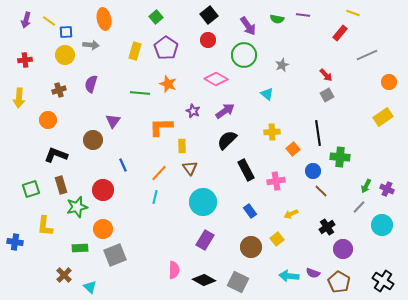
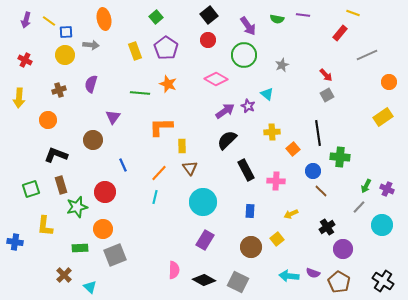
yellow rectangle at (135, 51): rotated 36 degrees counterclockwise
red cross at (25, 60): rotated 32 degrees clockwise
purple star at (193, 111): moved 55 px right, 5 px up
purple triangle at (113, 121): moved 4 px up
pink cross at (276, 181): rotated 12 degrees clockwise
red circle at (103, 190): moved 2 px right, 2 px down
blue rectangle at (250, 211): rotated 40 degrees clockwise
